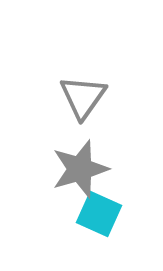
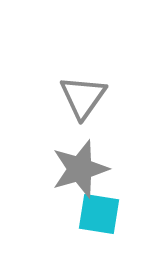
cyan square: rotated 15 degrees counterclockwise
